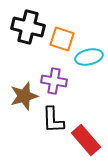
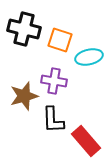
black cross: moved 4 px left, 2 px down
orange square: moved 2 px left, 1 px down
red rectangle: moved 1 px down
